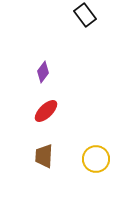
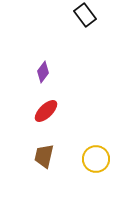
brown trapezoid: rotated 10 degrees clockwise
